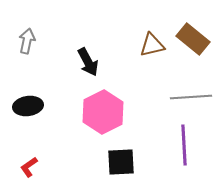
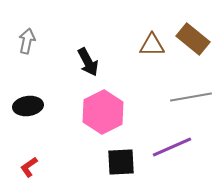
brown triangle: rotated 12 degrees clockwise
gray line: rotated 6 degrees counterclockwise
purple line: moved 12 px left, 2 px down; rotated 69 degrees clockwise
